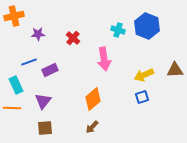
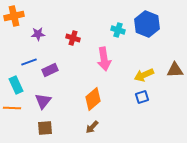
blue hexagon: moved 2 px up
red cross: rotated 24 degrees counterclockwise
